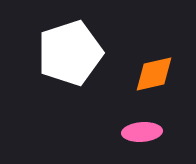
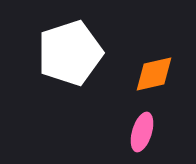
pink ellipse: rotated 69 degrees counterclockwise
